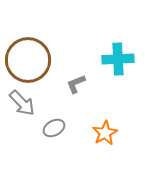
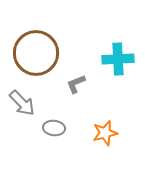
brown circle: moved 8 px right, 7 px up
gray ellipse: rotated 35 degrees clockwise
orange star: rotated 15 degrees clockwise
